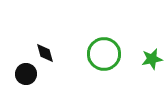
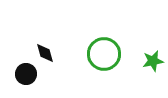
green star: moved 1 px right, 2 px down
